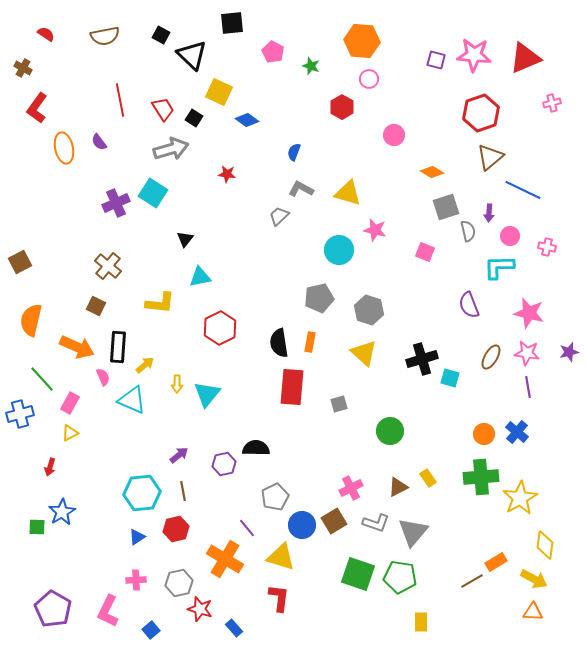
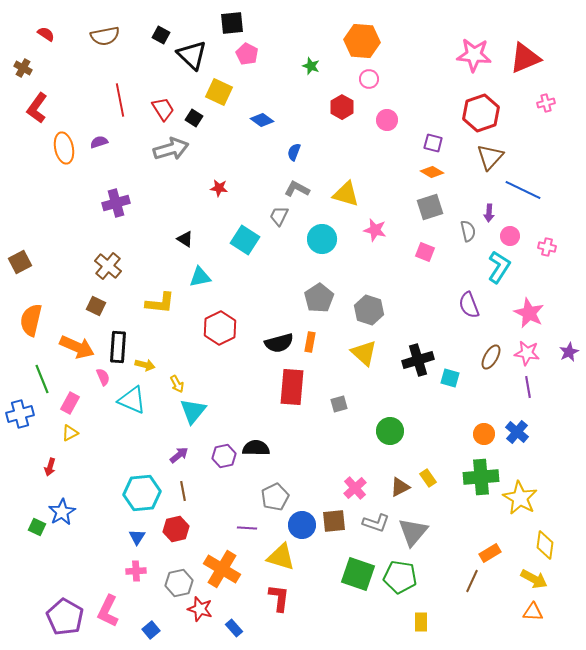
pink pentagon at (273, 52): moved 26 px left, 2 px down
purple square at (436, 60): moved 3 px left, 83 px down
pink cross at (552, 103): moved 6 px left
blue diamond at (247, 120): moved 15 px right
pink circle at (394, 135): moved 7 px left, 15 px up
purple semicircle at (99, 142): rotated 108 degrees clockwise
brown triangle at (490, 157): rotated 8 degrees counterclockwise
red star at (227, 174): moved 8 px left, 14 px down
gray L-shape at (301, 189): moved 4 px left
cyan square at (153, 193): moved 92 px right, 47 px down
yellow triangle at (348, 193): moved 2 px left, 1 px down
purple cross at (116, 203): rotated 8 degrees clockwise
gray square at (446, 207): moved 16 px left
gray trapezoid at (279, 216): rotated 20 degrees counterclockwise
black triangle at (185, 239): rotated 36 degrees counterclockwise
cyan circle at (339, 250): moved 17 px left, 11 px up
cyan L-shape at (499, 267): rotated 124 degrees clockwise
gray pentagon at (319, 298): rotated 20 degrees counterclockwise
pink star at (529, 313): rotated 12 degrees clockwise
black semicircle at (279, 343): rotated 96 degrees counterclockwise
purple star at (569, 352): rotated 12 degrees counterclockwise
black cross at (422, 359): moved 4 px left, 1 px down
yellow arrow at (145, 365): rotated 54 degrees clockwise
green line at (42, 379): rotated 20 degrees clockwise
yellow arrow at (177, 384): rotated 30 degrees counterclockwise
cyan triangle at (207, 394): moved 14 px left, 17 px down
purple hexagon at (224, 464): moved 8 px up
brown triangle at (398, 487): moved 2 px right
pink cross at (351, 488): moved 4 px right; rotated 15 degrees counterclockwise
yellow star at (520, 498): rotated 12 degrees counterclockwise
brown square at (334, 521): rotated 25 degrees clockwise
green square at (37, 527): rotated 24 degrees clockwise
purple line at (247, 528): rotated 48 degrees counterclockwise
blue triangle at (137, 537): rotated 24 degrees counterclockwise
orange cross at (225, 559): moved 3 px left, 10 px down
orange rectangle at (496, 562): moved 6 px left, 9 px up
pink cross at (136, 580): moved 9 px up
brown line at (472, 581): rotated 35 degrees counterclockwise
purple pentagon at (53, 609): moved 12 px right, 8 px down
